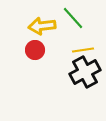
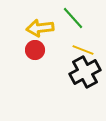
yellow arrow: moved 2 px left, 2 px down
yellow line: rotated 30 degrees clockwise
